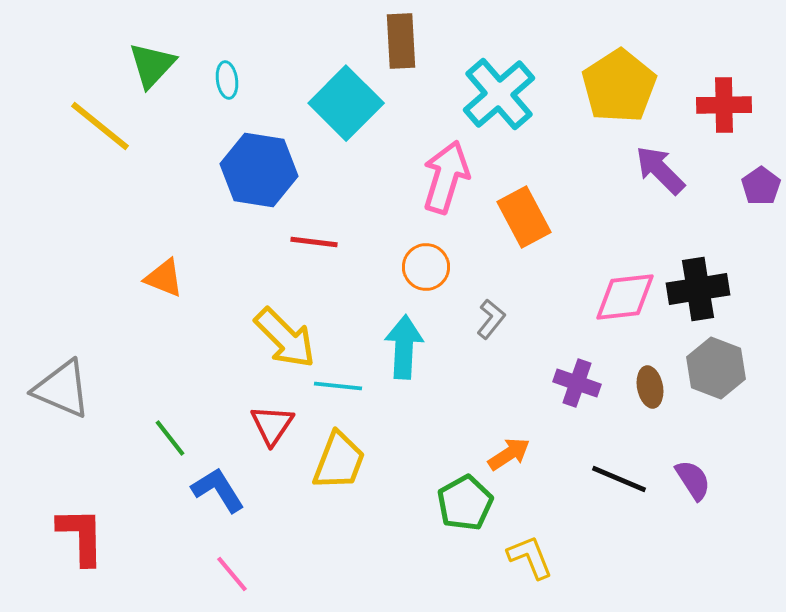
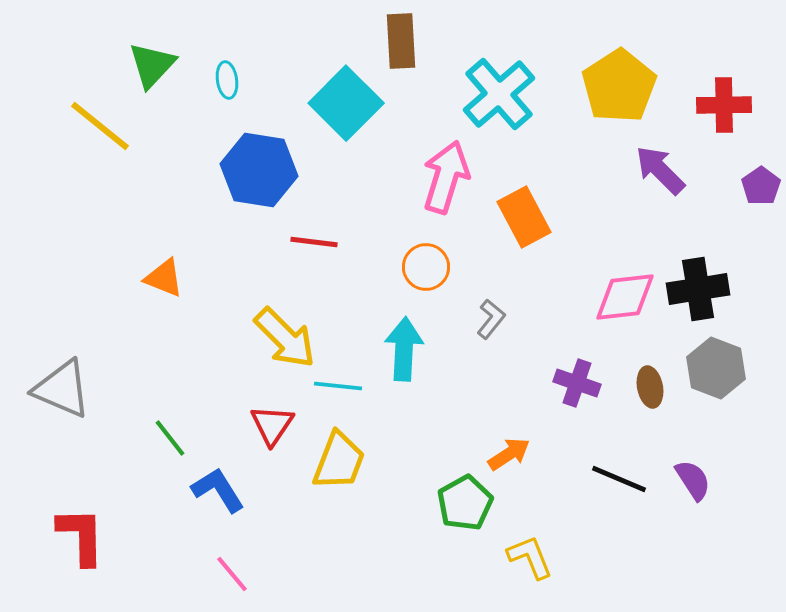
cyan arrow: moved 2 px down
